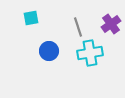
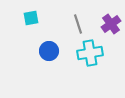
gray line: moved 3 px up
